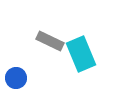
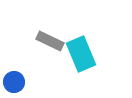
blue circle: moved 2 px left, 4 px down
